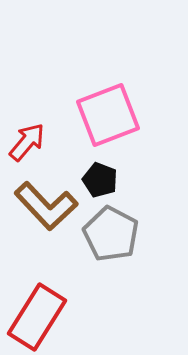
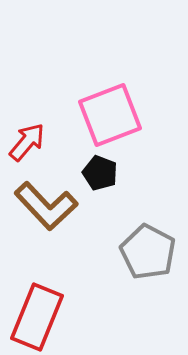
pink square: moved 2 px right
black pentagon: moved 7 px up
gray pentagon: moved 37 px right, 18 px down
red rectangle: rotated 10 degrees counterclockwise
